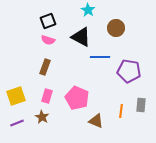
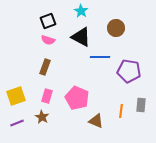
cyan star: moved 7 px left, 1 px down
